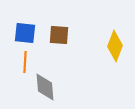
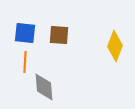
gray diamond: moved 1 px left
